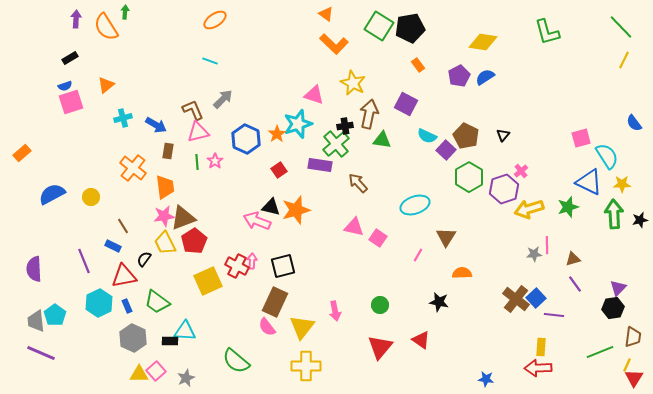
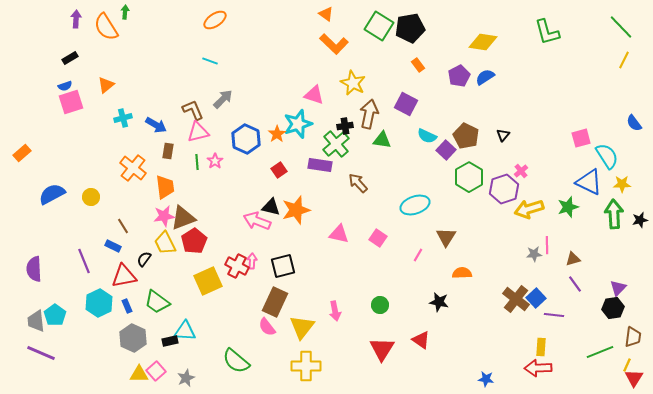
pink triangle at (354, 227): moved 15 px left, 7 px down
black rectangle at (170, 341): rotated 14 degrees counterclockwise
red triangle at (380, 347): moved 2 px right, 2 px down; rotated 8 degrees counterclockwise
